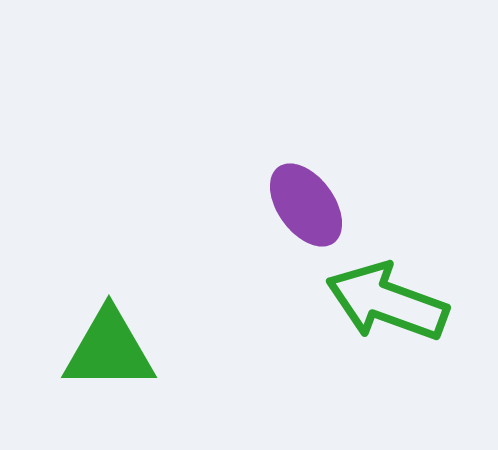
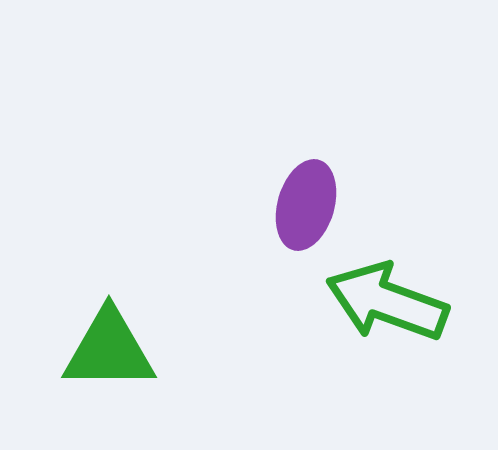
purple ellipse: rotated 52 degrees clockwise
